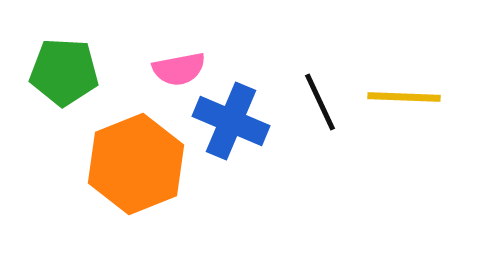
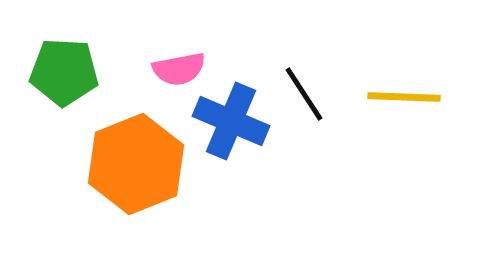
black line: moved 16 px left, 8 px up; rotated 8 degrees counterclockwise
